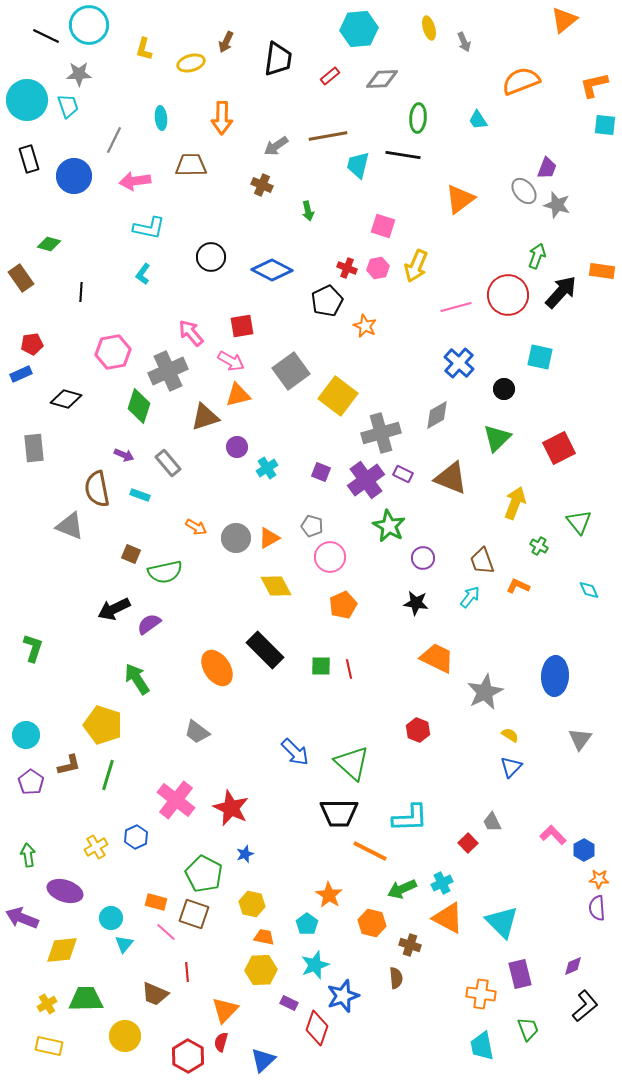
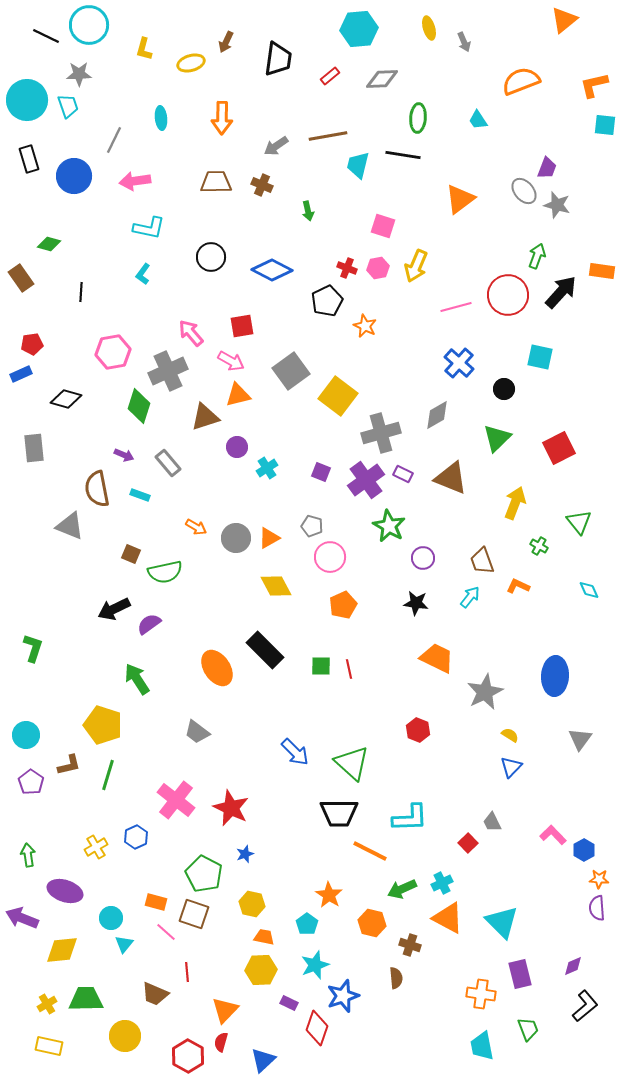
brown trapezoid at (191, 165): moved 25 px right, 17 px down
